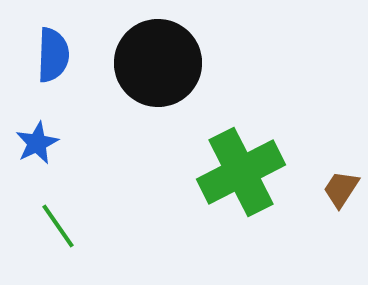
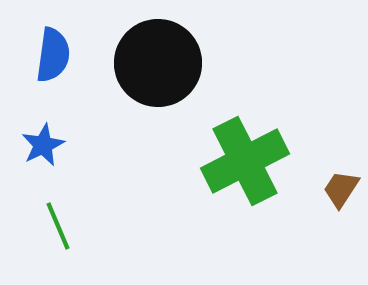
blue semicircle: rotated 6 degrees clockwise
blue star: moved 6 px right, 2 px down
green cross: moved 4 px right, 11 px up
green line: rotated 12 degrees clockwise
